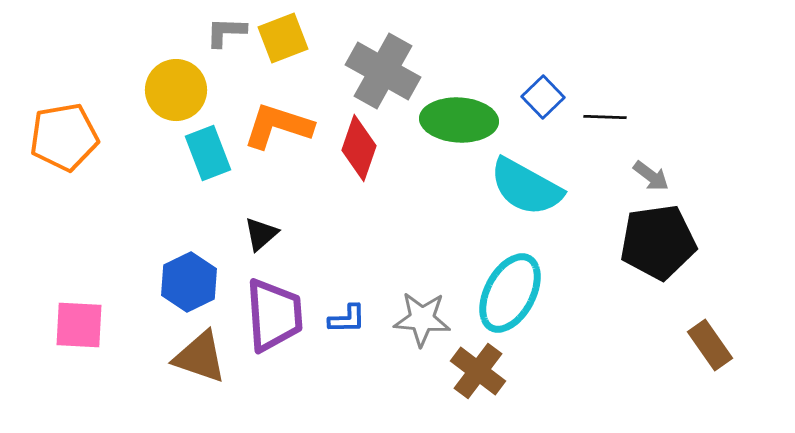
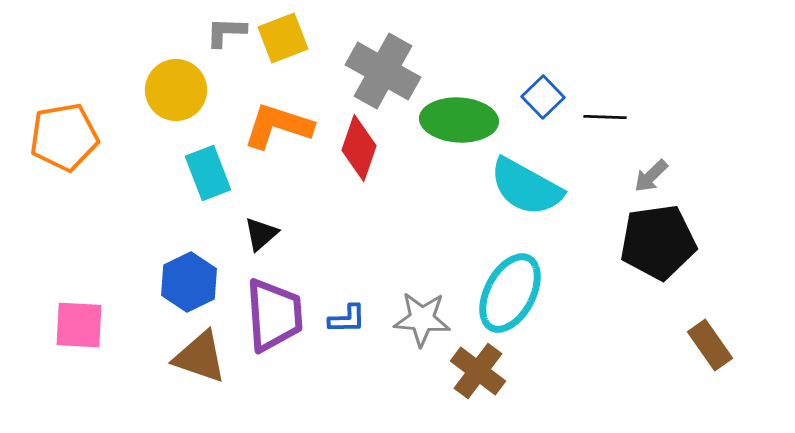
cyan rectangle: moved 20 px down
gray arrow: rotated 99 degrees clockwise
